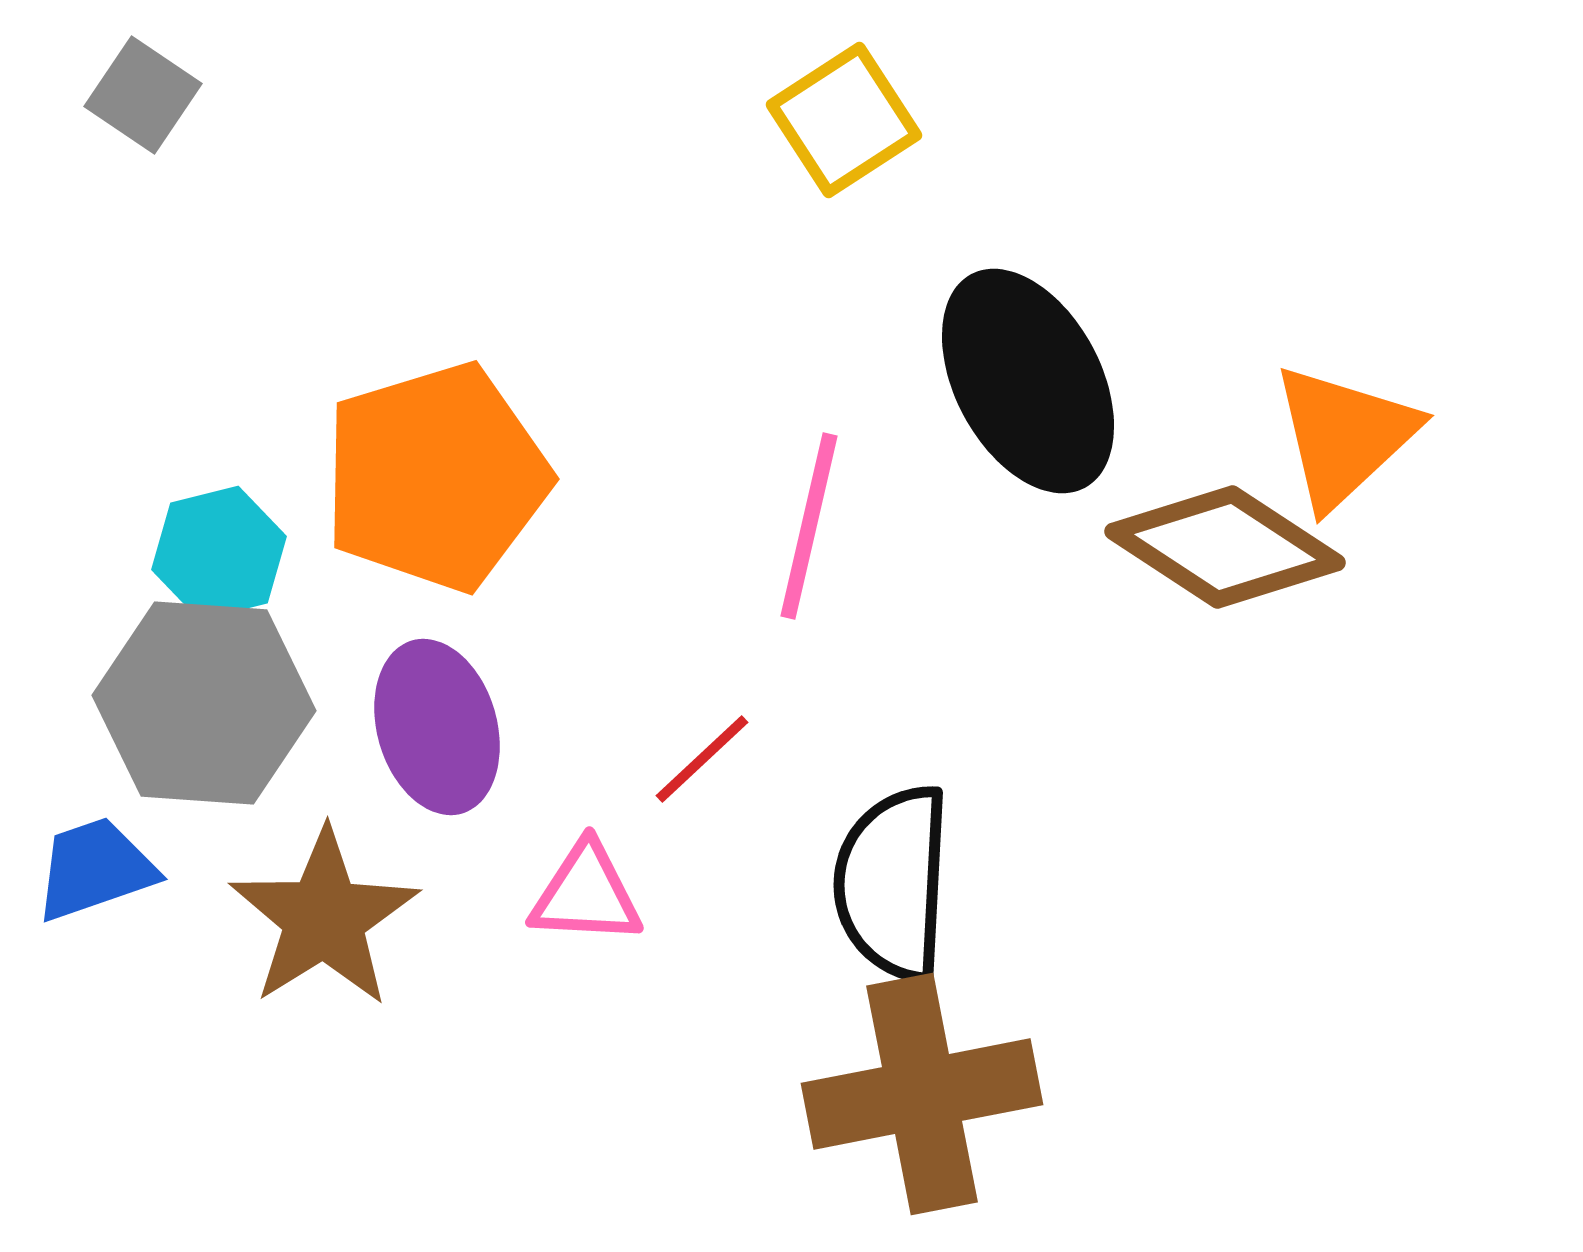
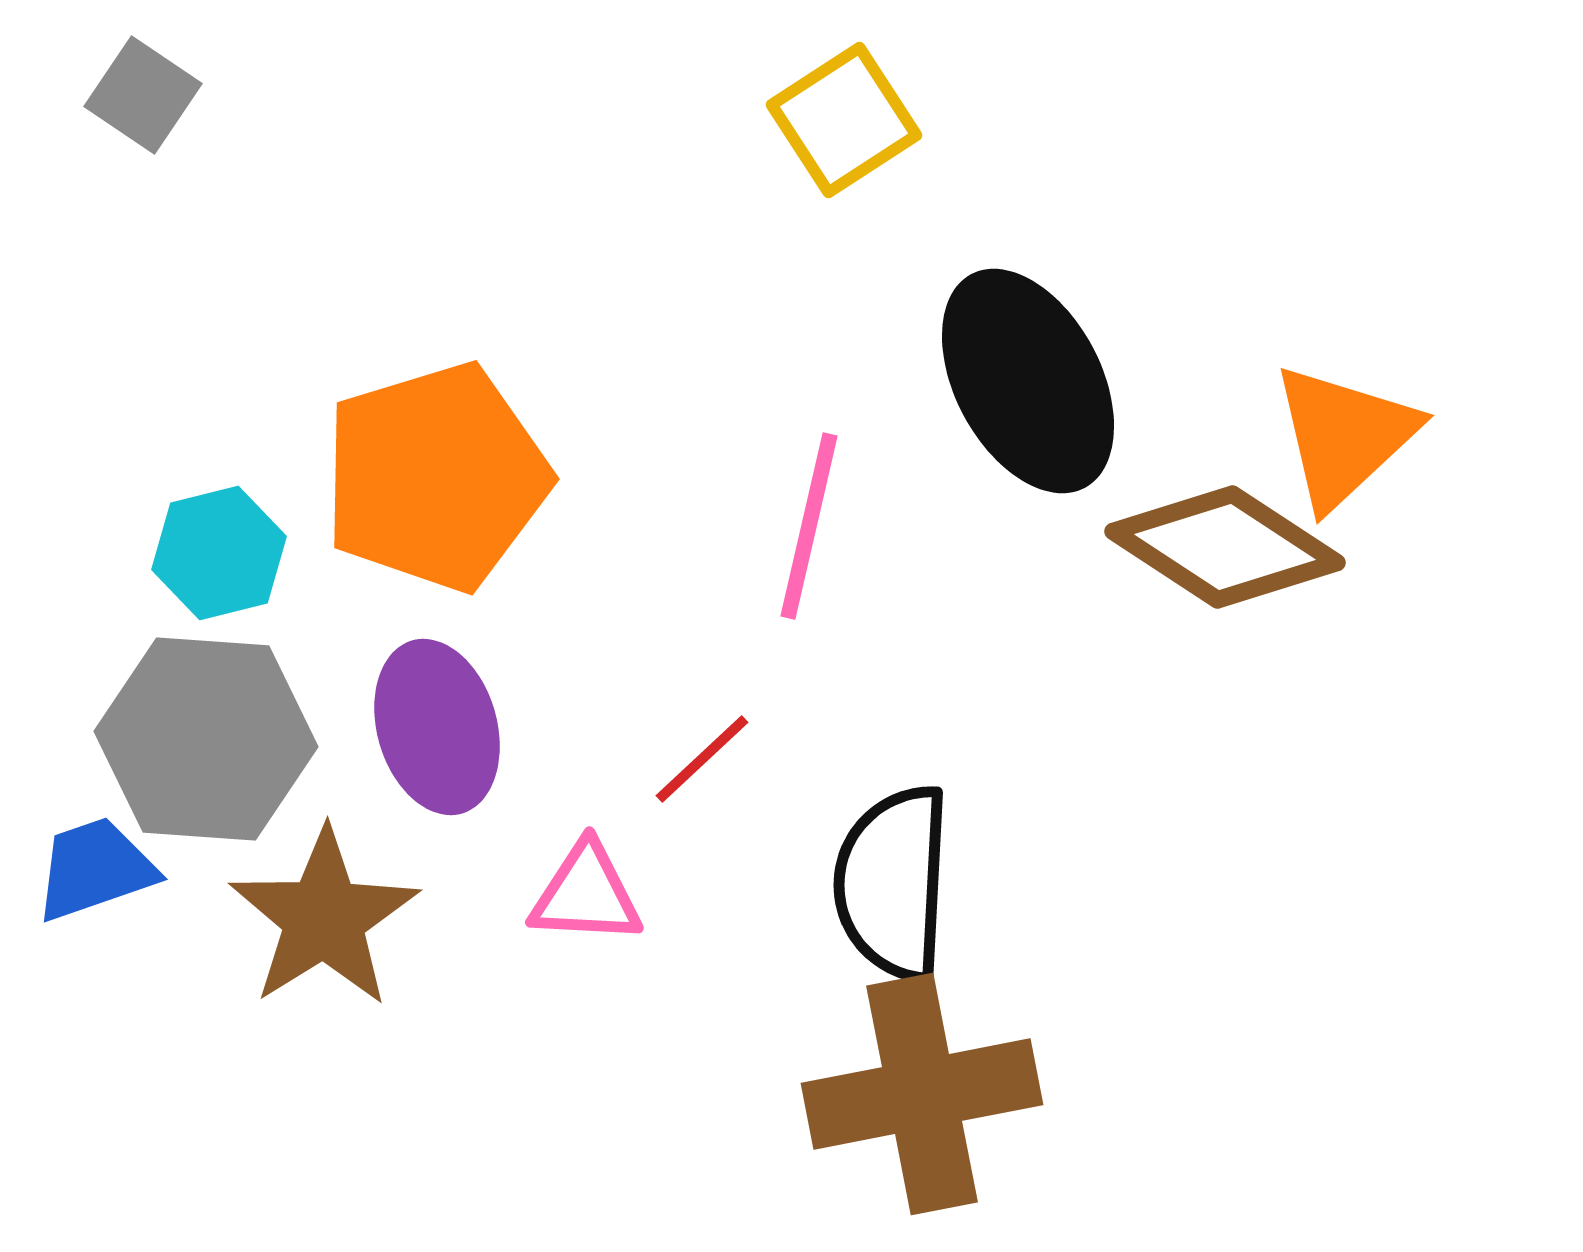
gray hexagon: moved 2 px right, 36 px down
